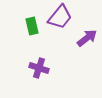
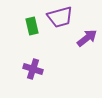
purple trapezoid: rotated 36 degrees clockwise
purple cross: moved 6 px left, 1 px down
